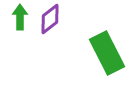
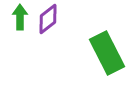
purple diamond: moved 2 px left
